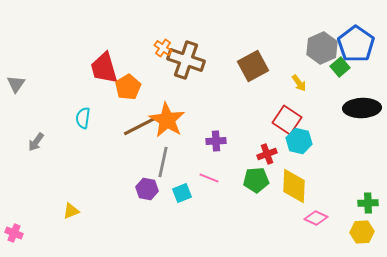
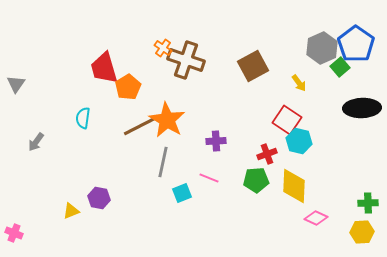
purple hexagon: moved 48 px left, 9 px down
